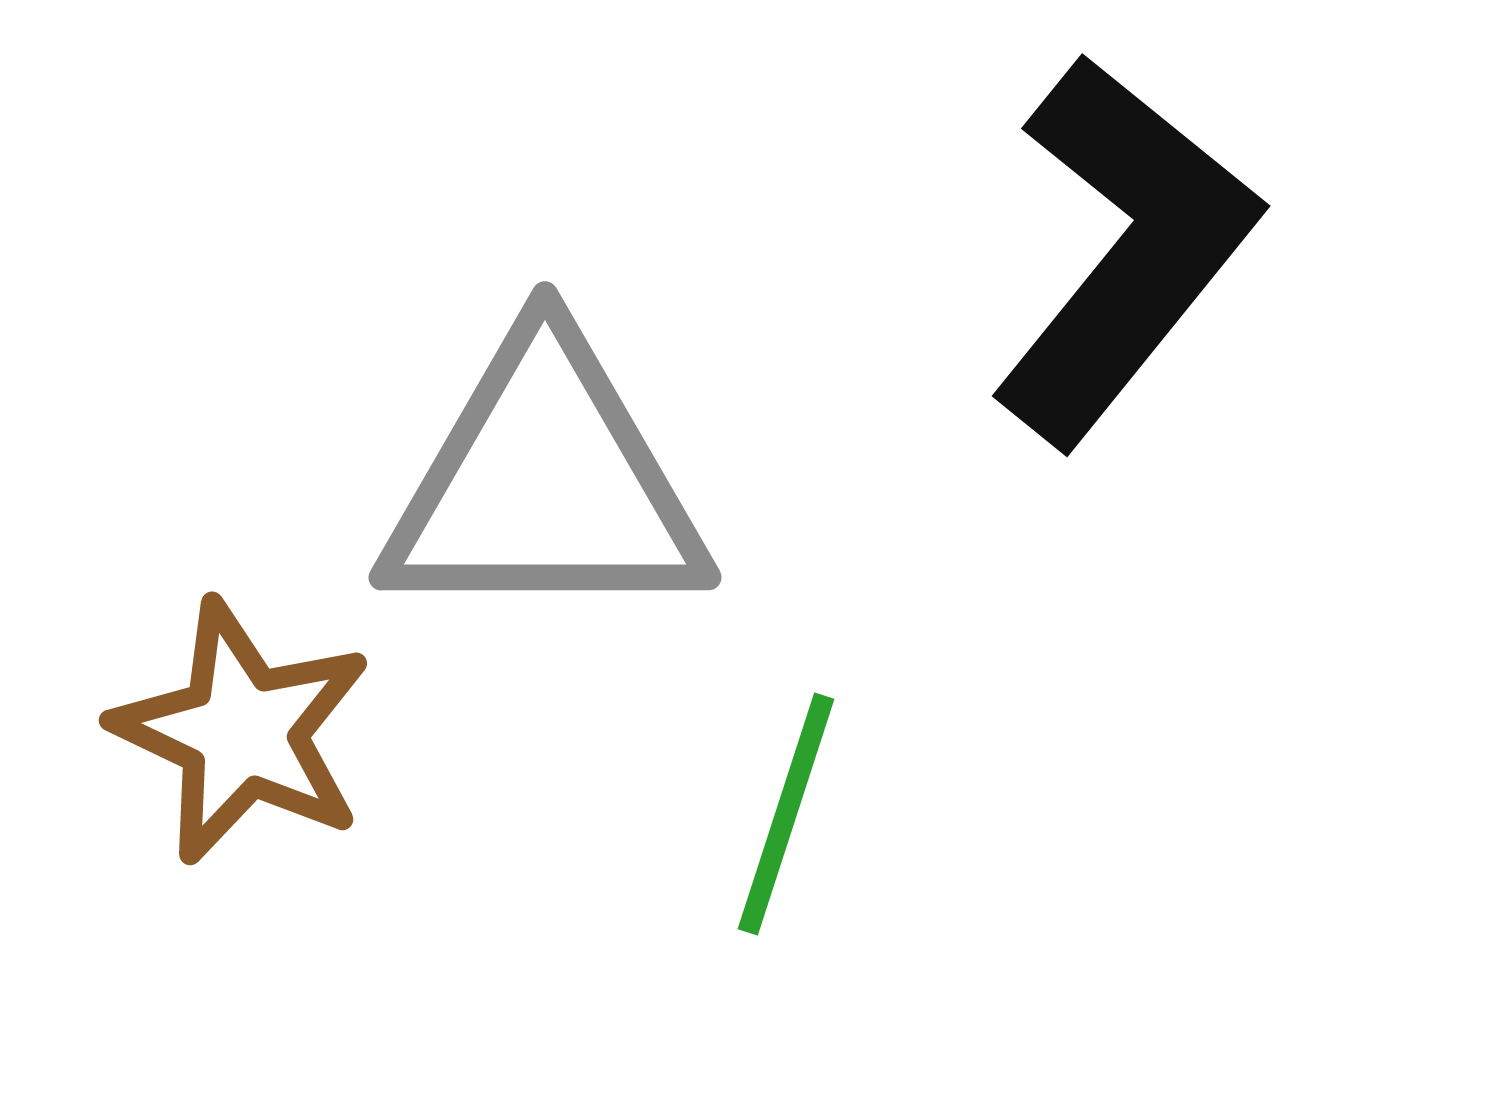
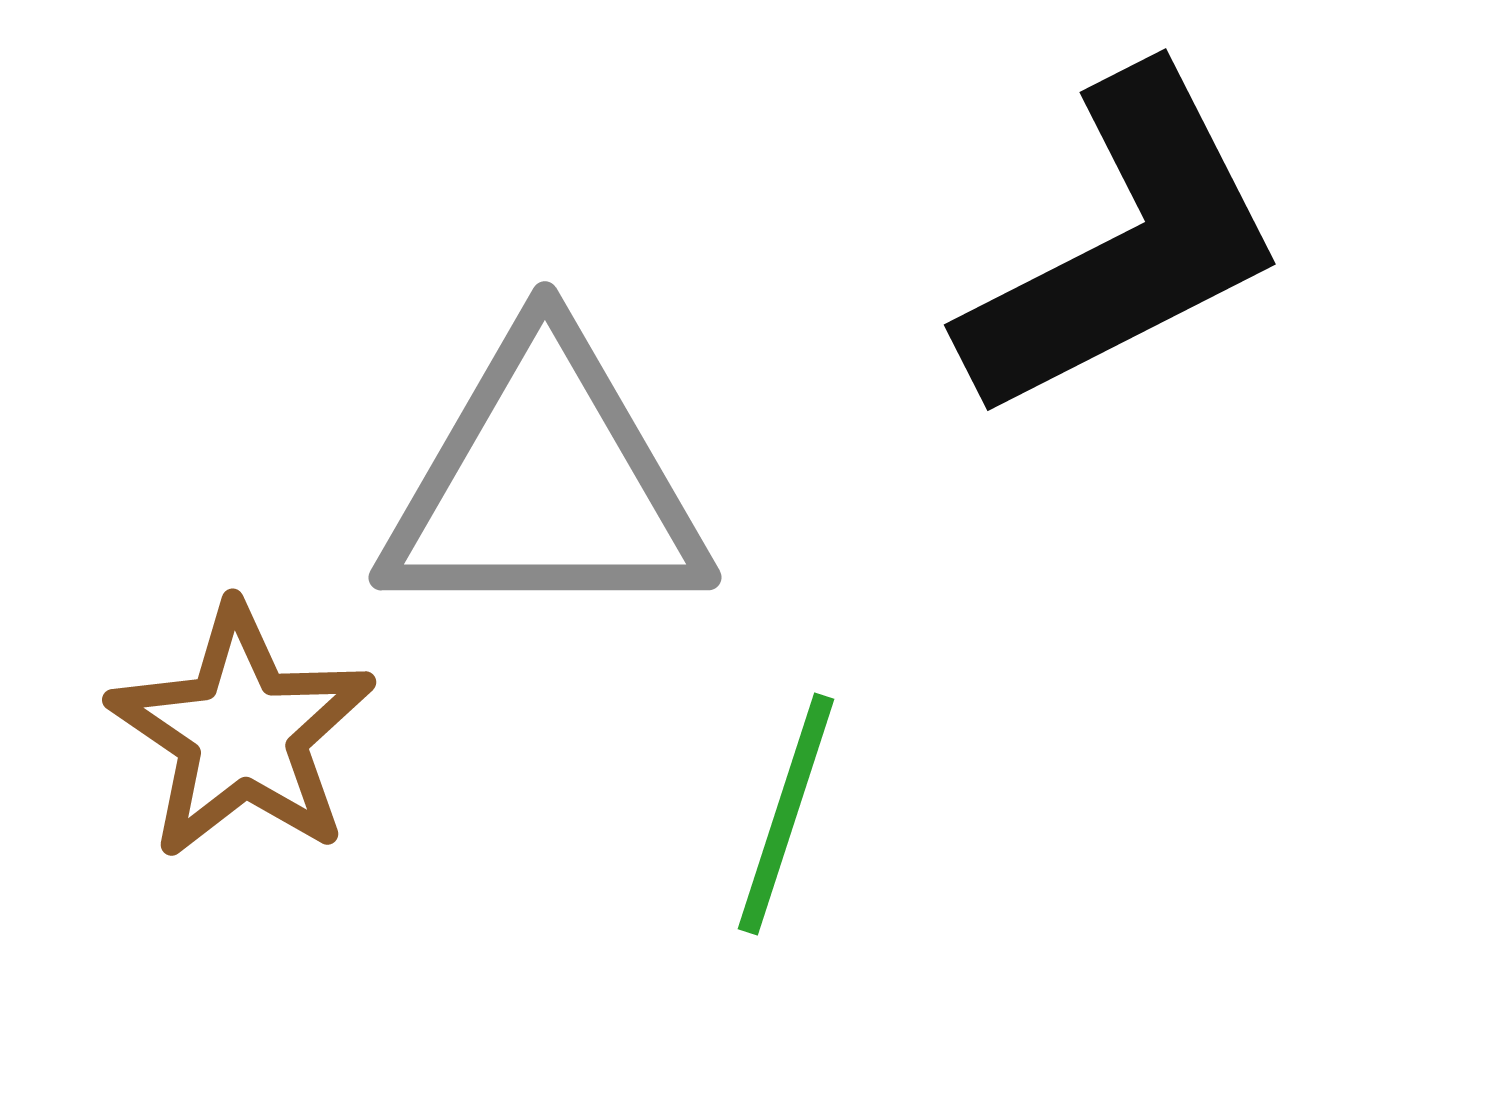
black L-shape: moved 5 px up; rotated 24 degrees clockwise
brown star: rotated 9 degrees clockwise
